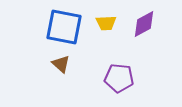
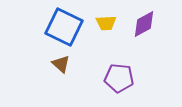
blue square: rotated 15 degrees clockwise
